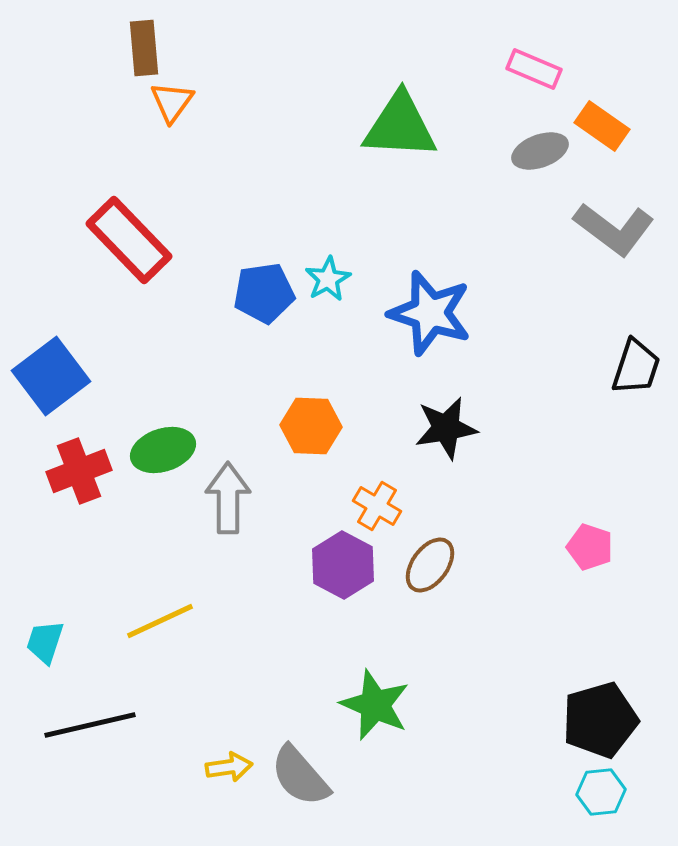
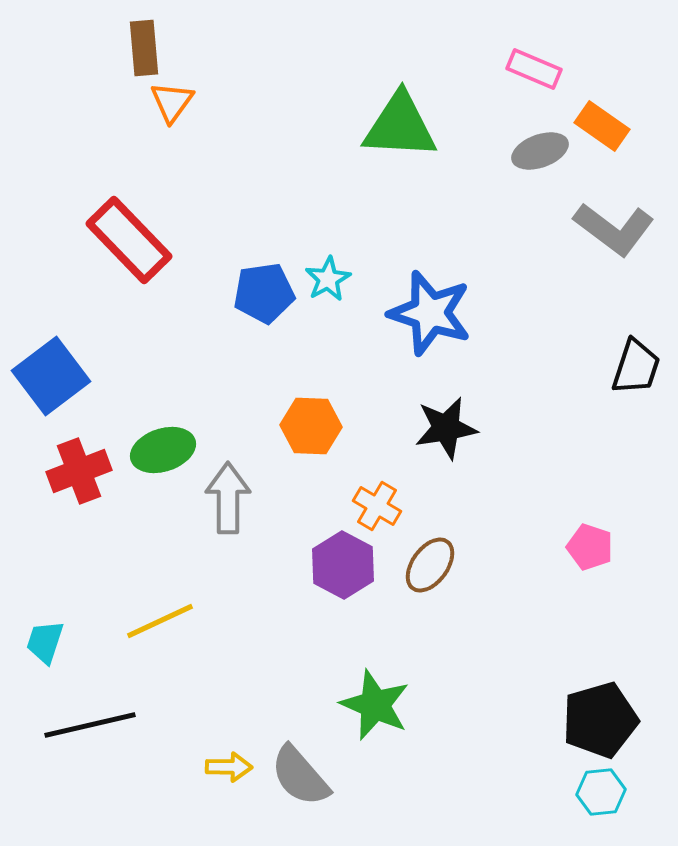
yellow arrow: rotated 9 degrees clockwise
